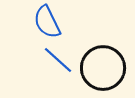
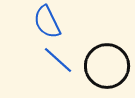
black circle: moved 4 px right, 2 px up
